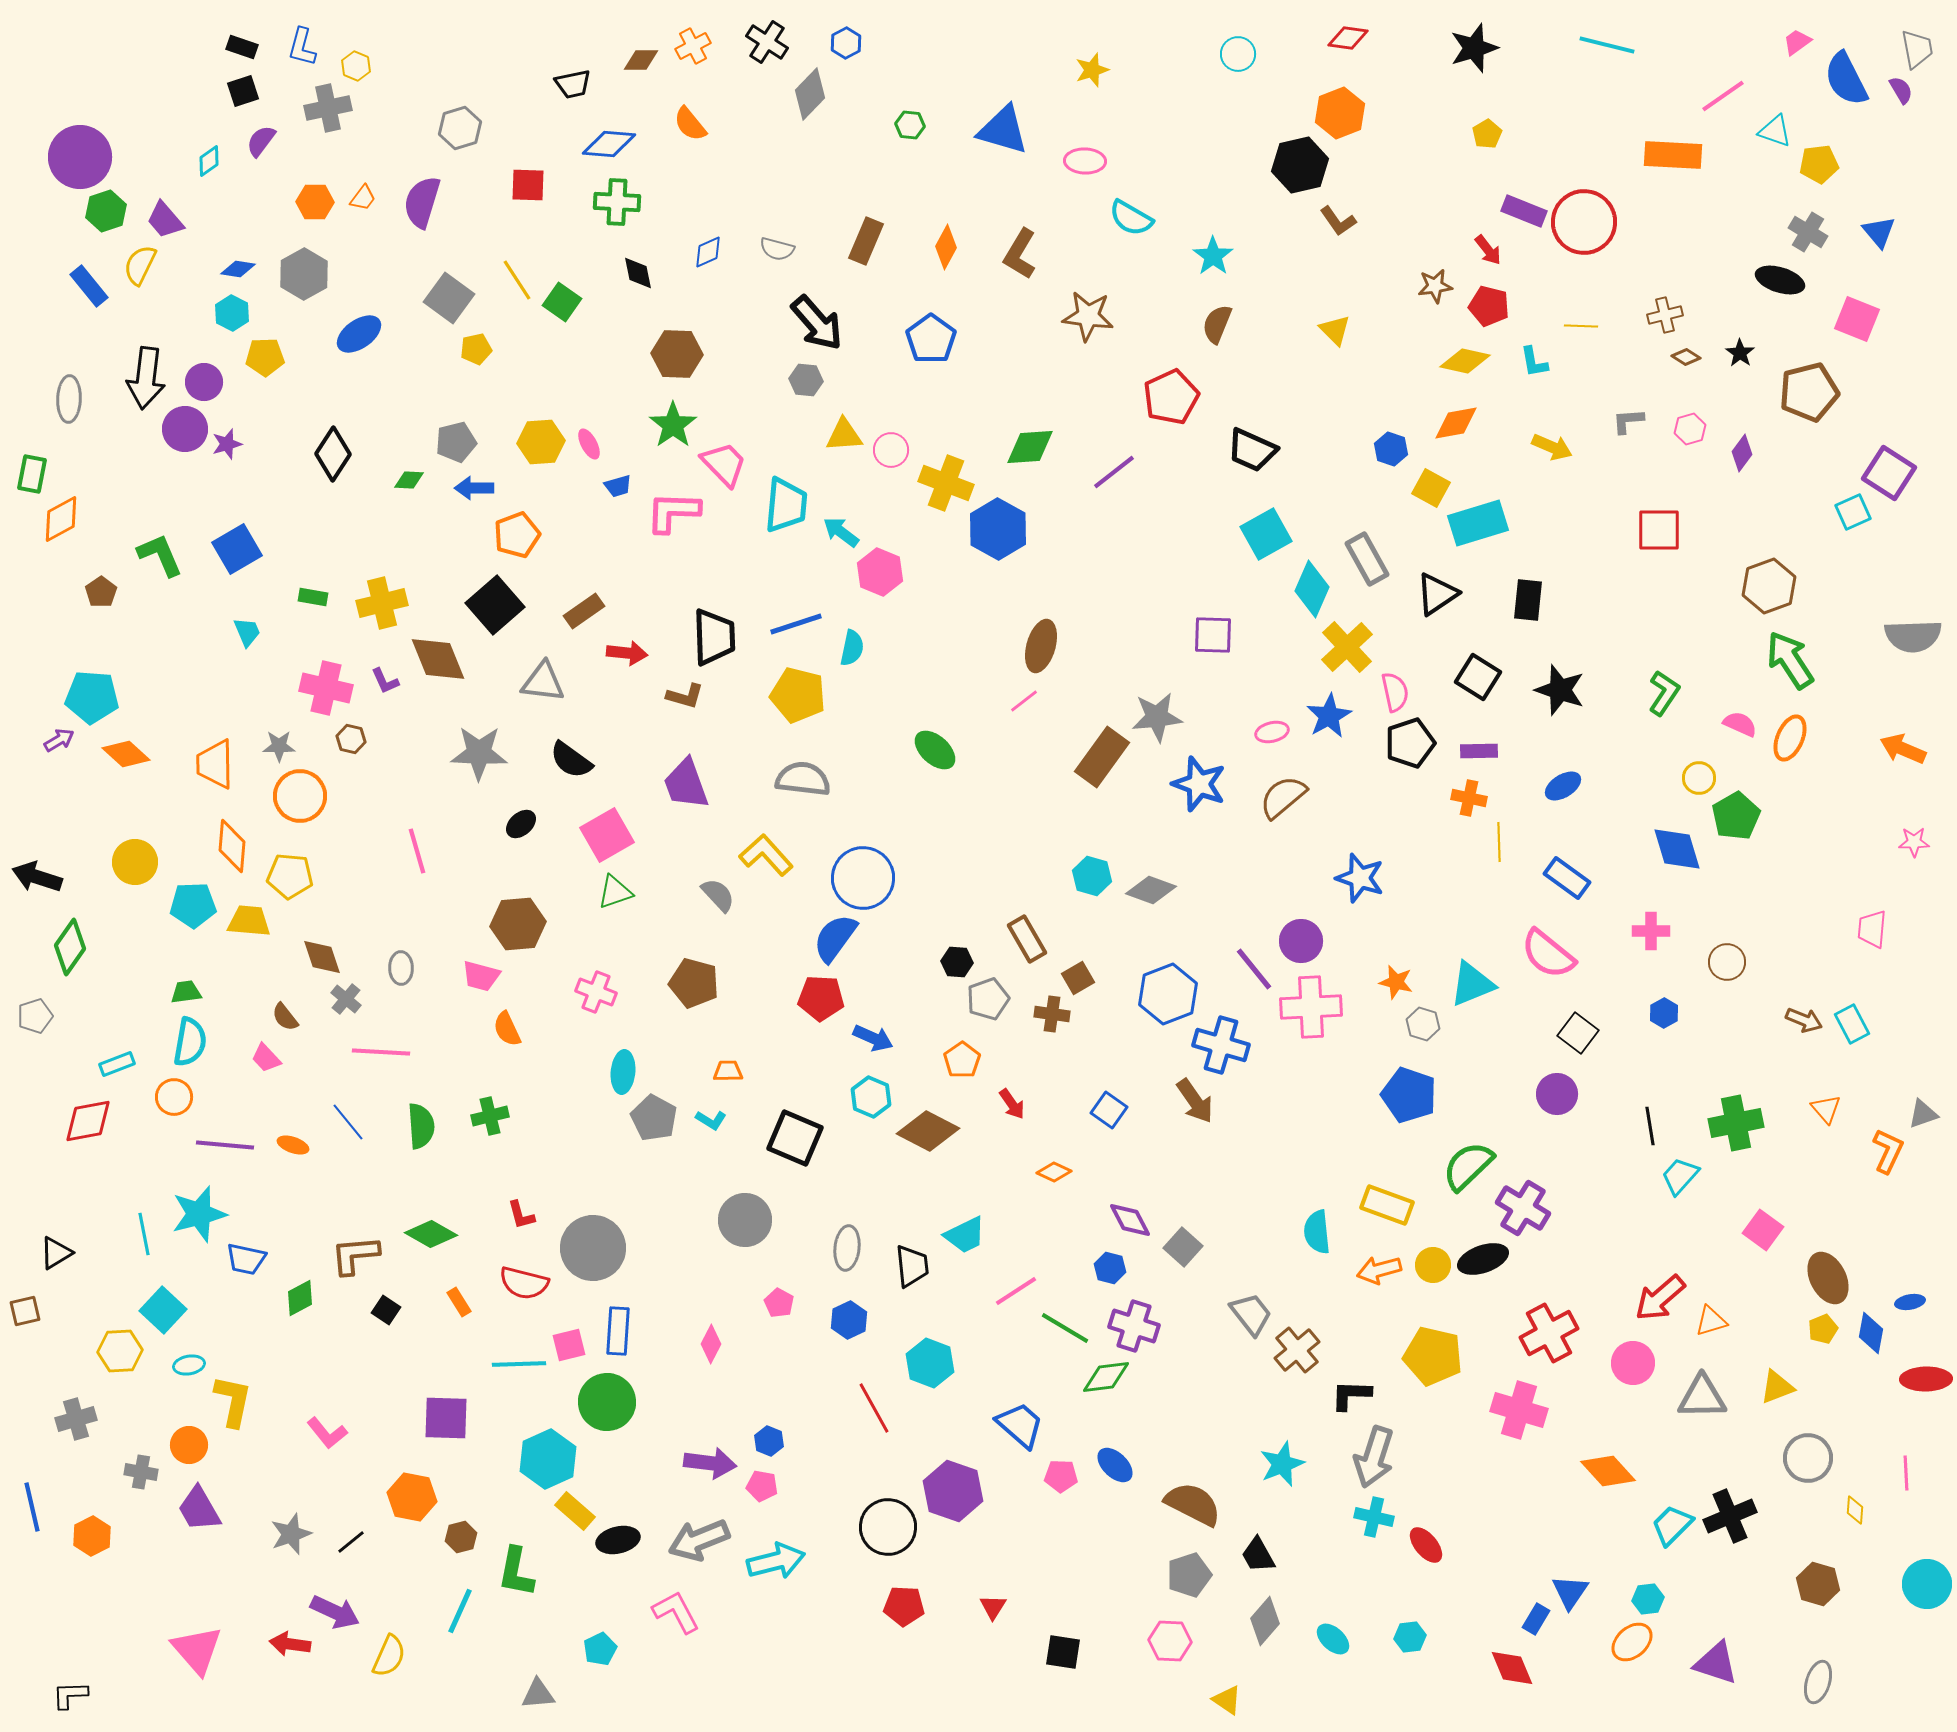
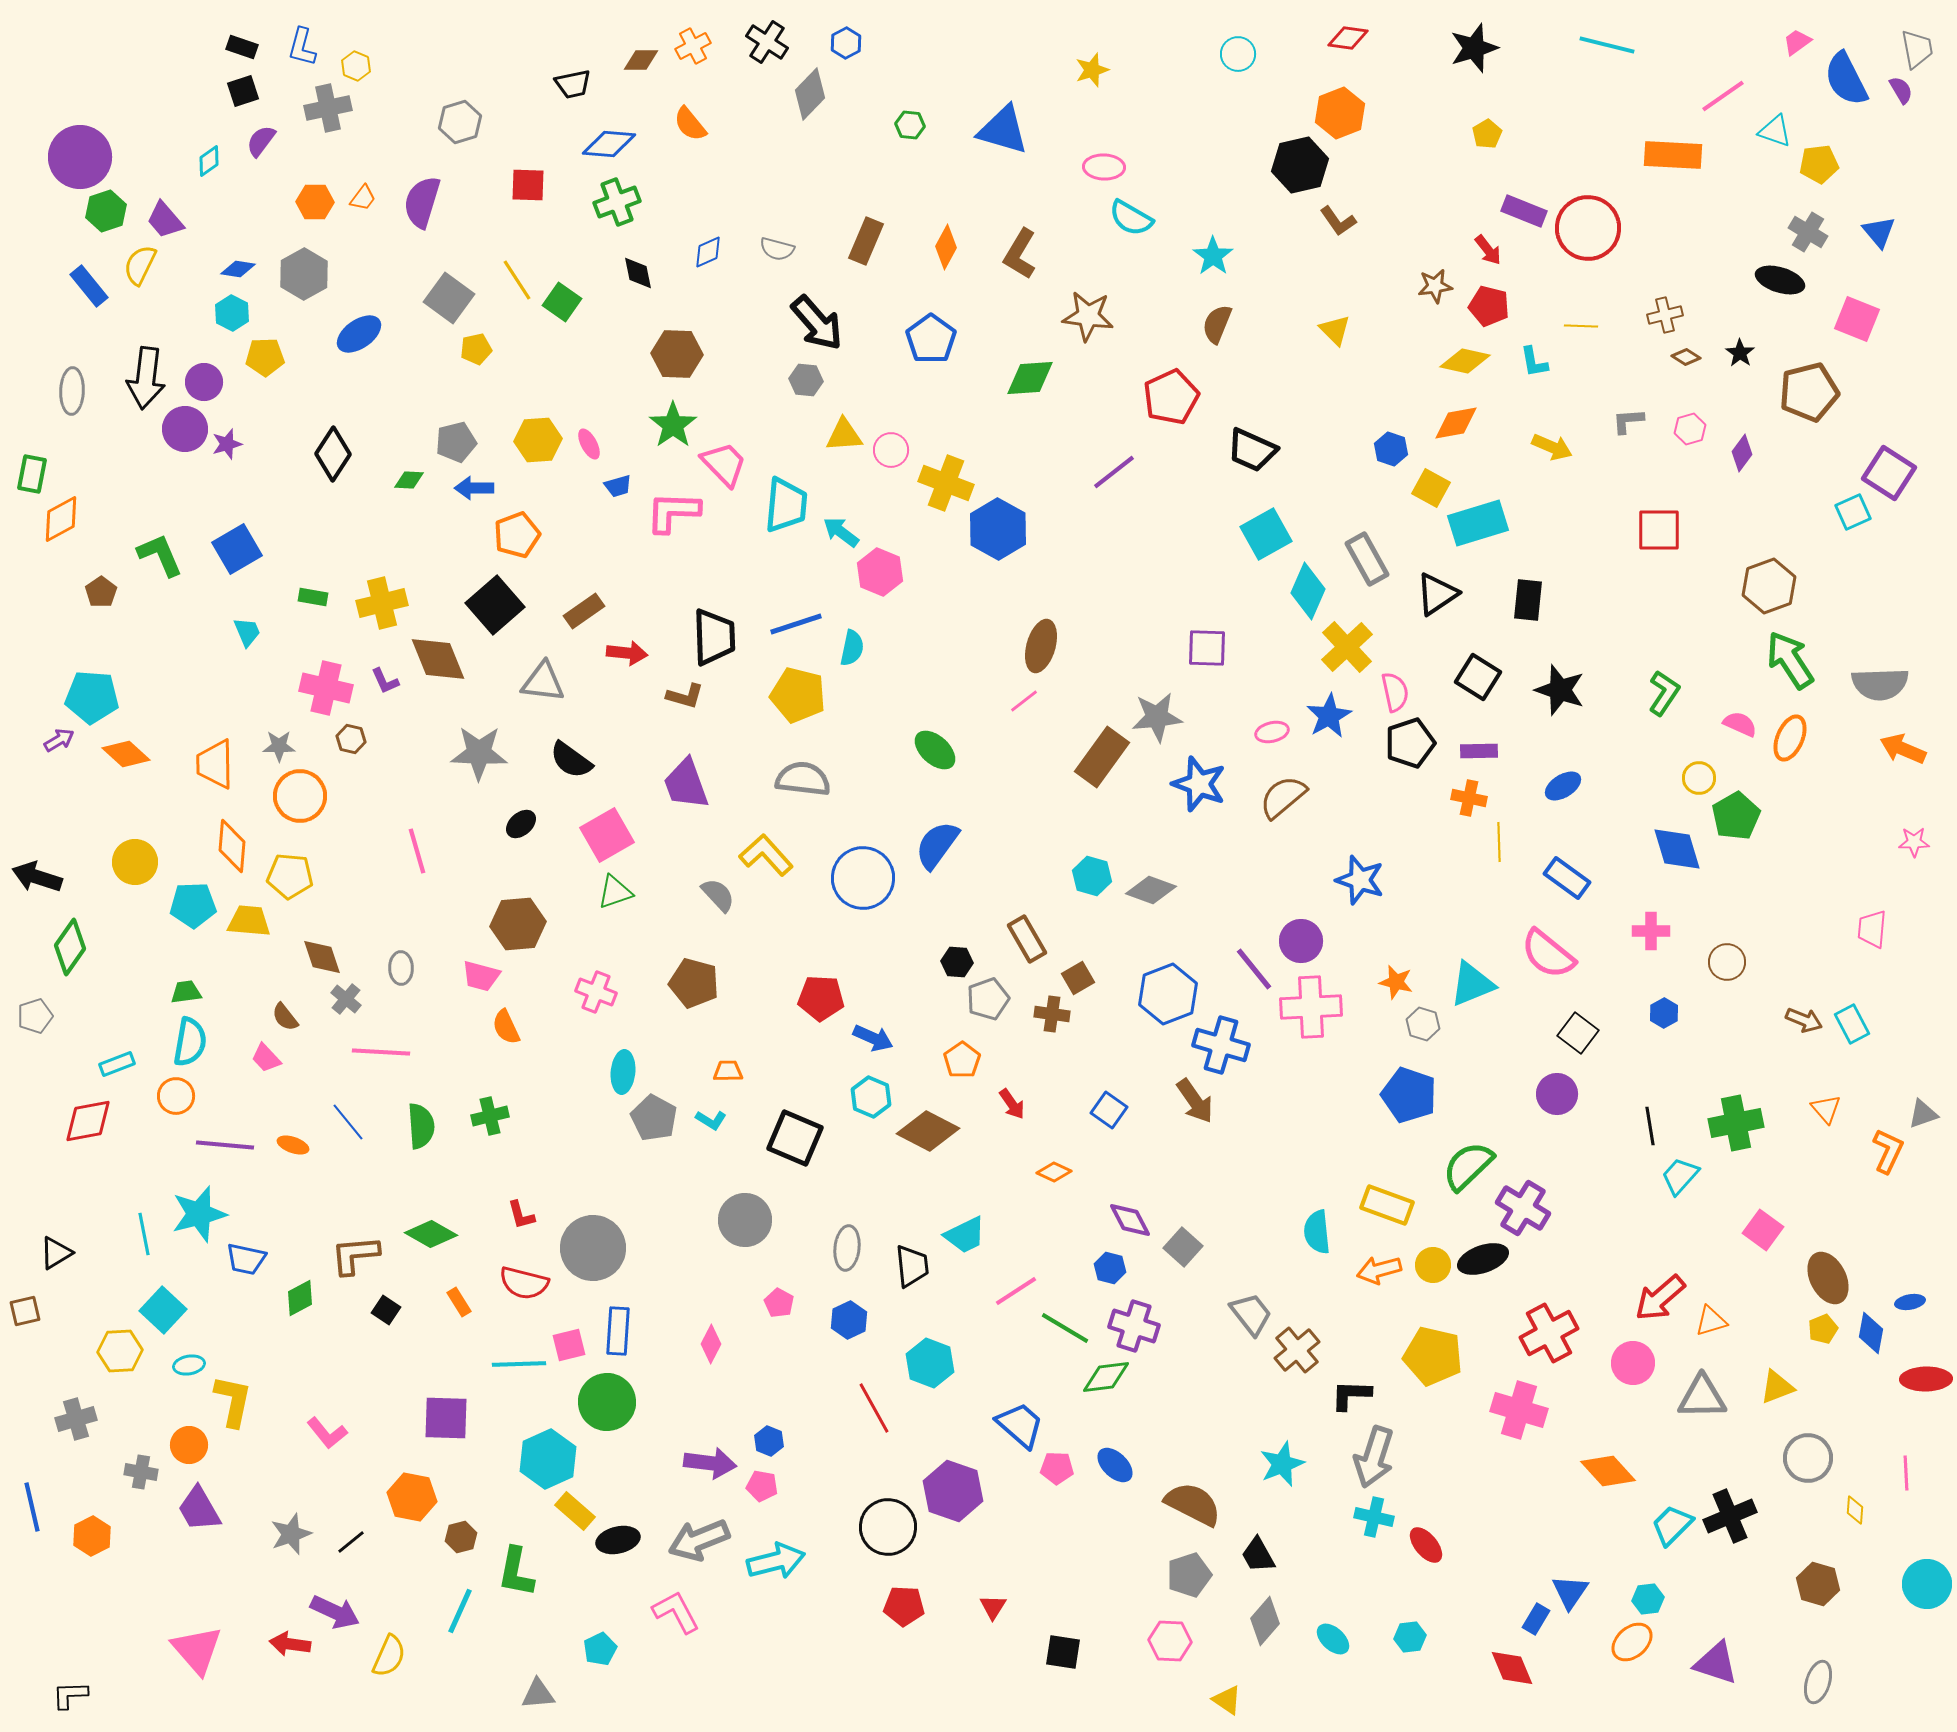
gray hexagon at (460, 128): moved 6 px up
pink ellipse at (1085, 161): moved 19 px right, 6 px down
green cross at (617, 202): rotated 24 degrees counterclockwise
red circle at (1584, 222): moved 4 px right, 6 px down
gray ellipse at (69, 399): moved 3 px right, 8 px up
yellow hexagon at (541, 442): moved 3 px left, 2 px up
green diamond at (1030, 447): moved 69 px up
cyan diamond at (1312, 589): moved 4 px left, 2 px down
purple square at (1213, 635): moved 6 px left, 13 px down
gray semicircle at (1913, 636): moved 33 px left, 48 px down
blue star at (1360, 878): moved 2 px down
blue semicircle at (835, 938): moved 102 px right, 93 px up
orange semicircle at (507, 1029): moved 1 px left, 2 px up
orange circle at (174, 1097): moved 2 px right, 1 px up
pink pentagon at (1061, 1476): moved 4 px left, 8 px up
